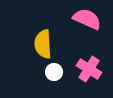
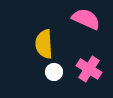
pink semicircle: moved 1 px left
yellow semicircle: moved 1 px right
